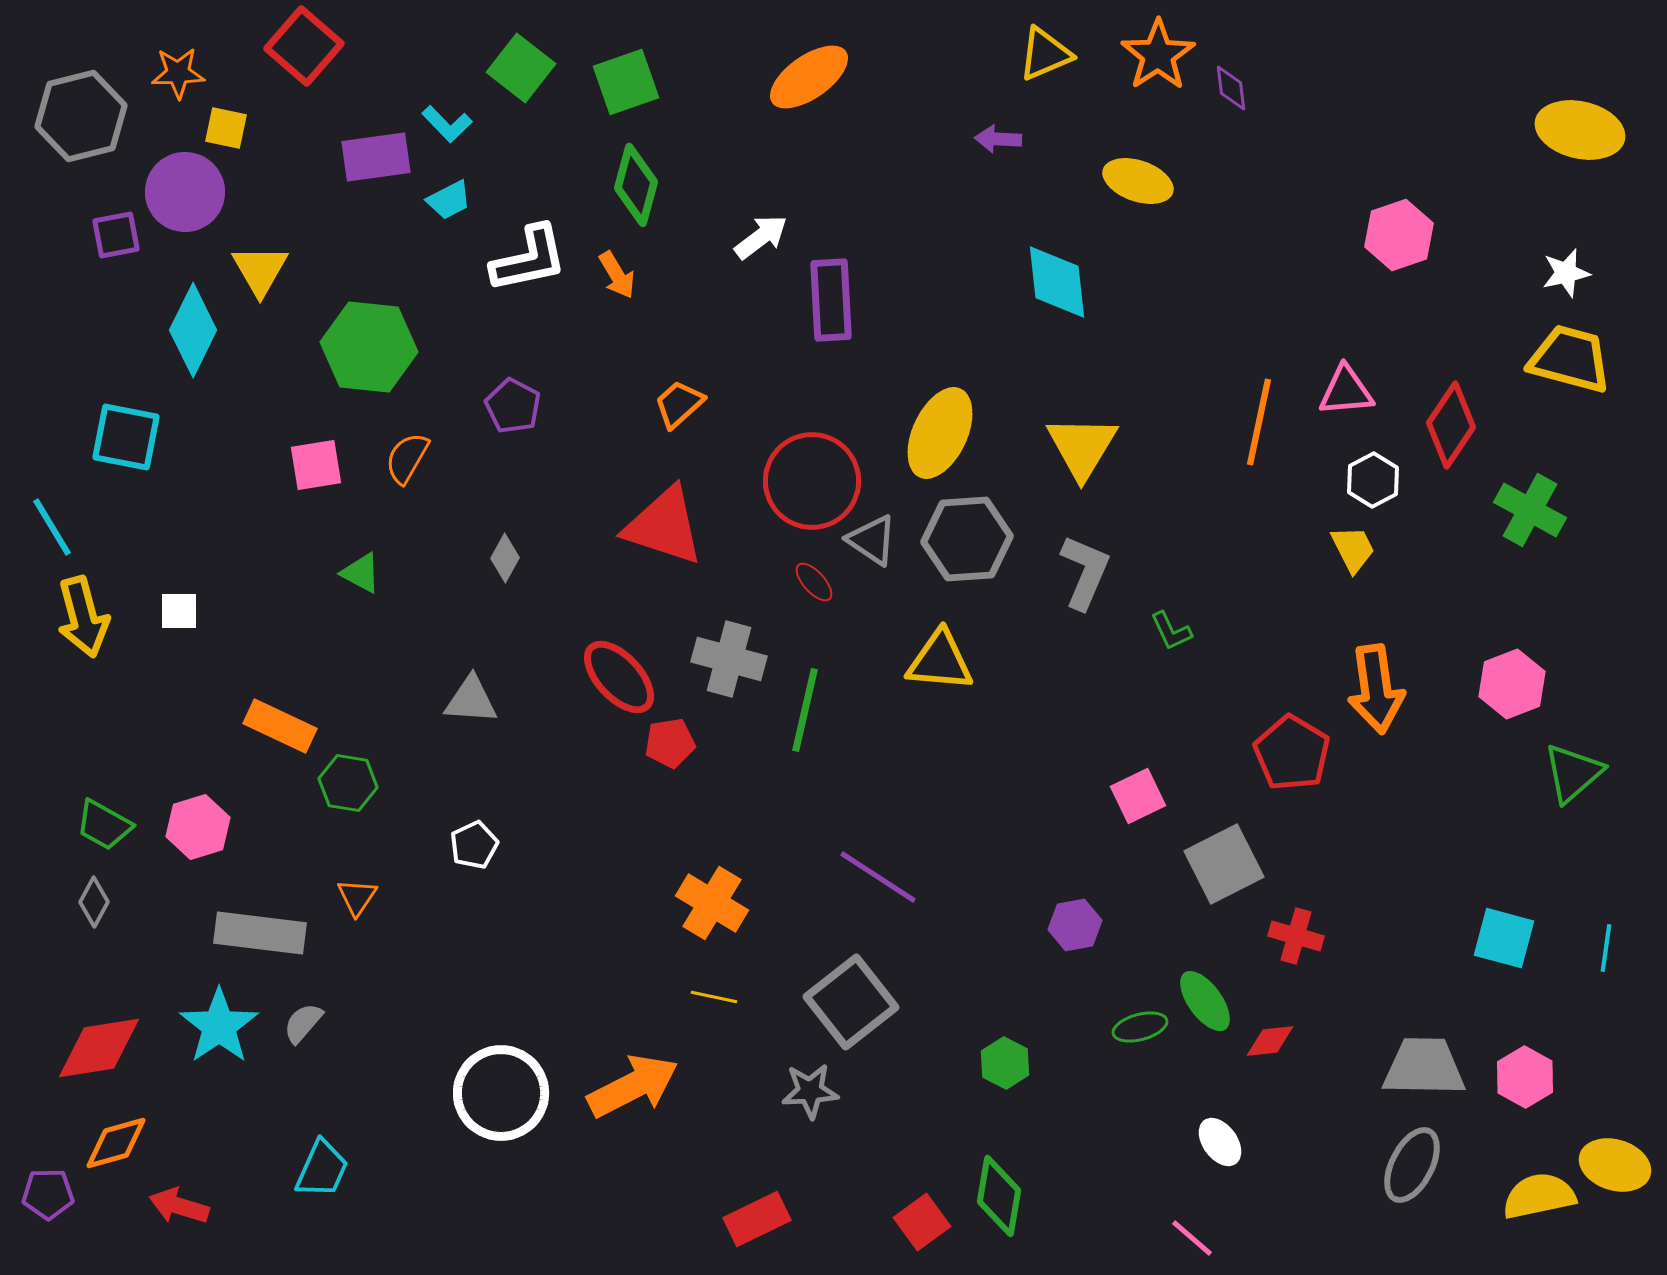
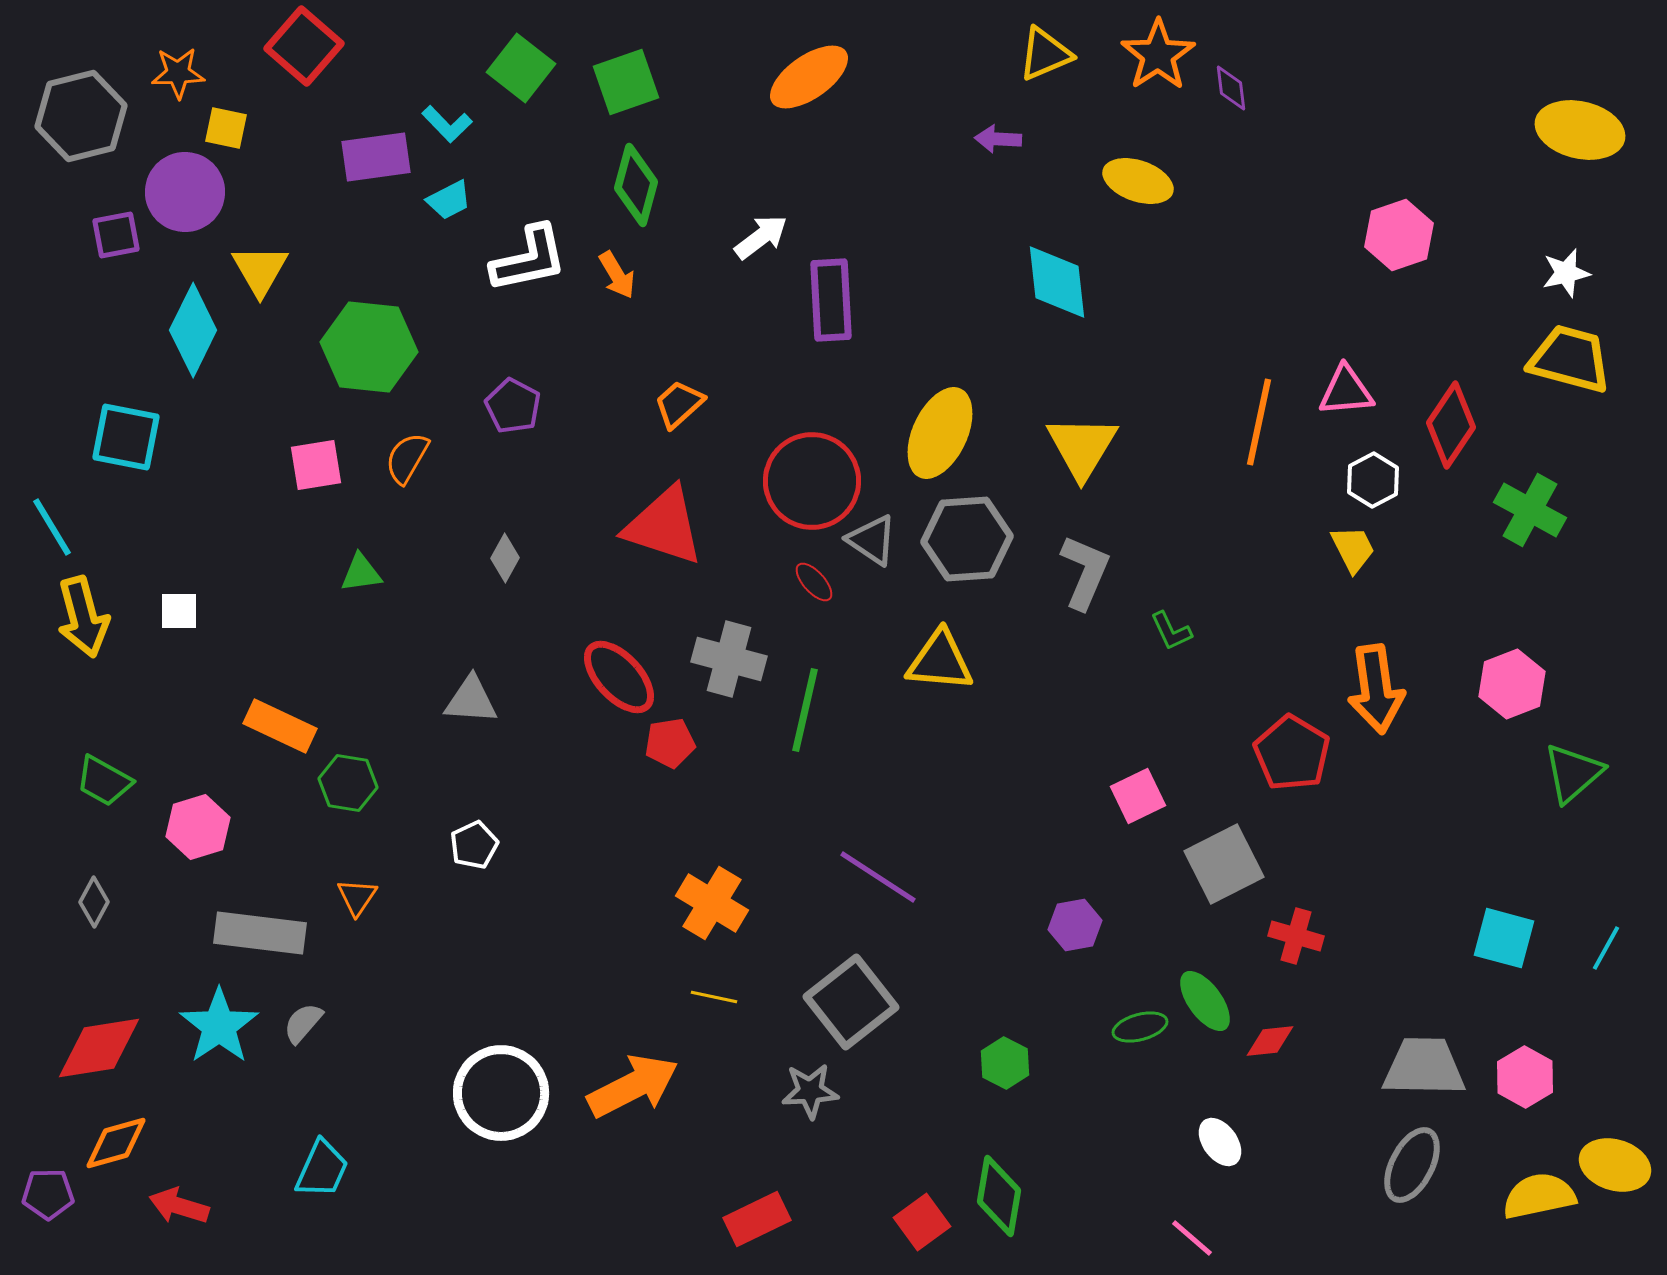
green triangle at (361, 573): rotated 36 degrees counterclockwise
green trapezoid at (104, 825): moved 44 px up
cyan line at (1606, 948): rotated 21 degrees clockwise
